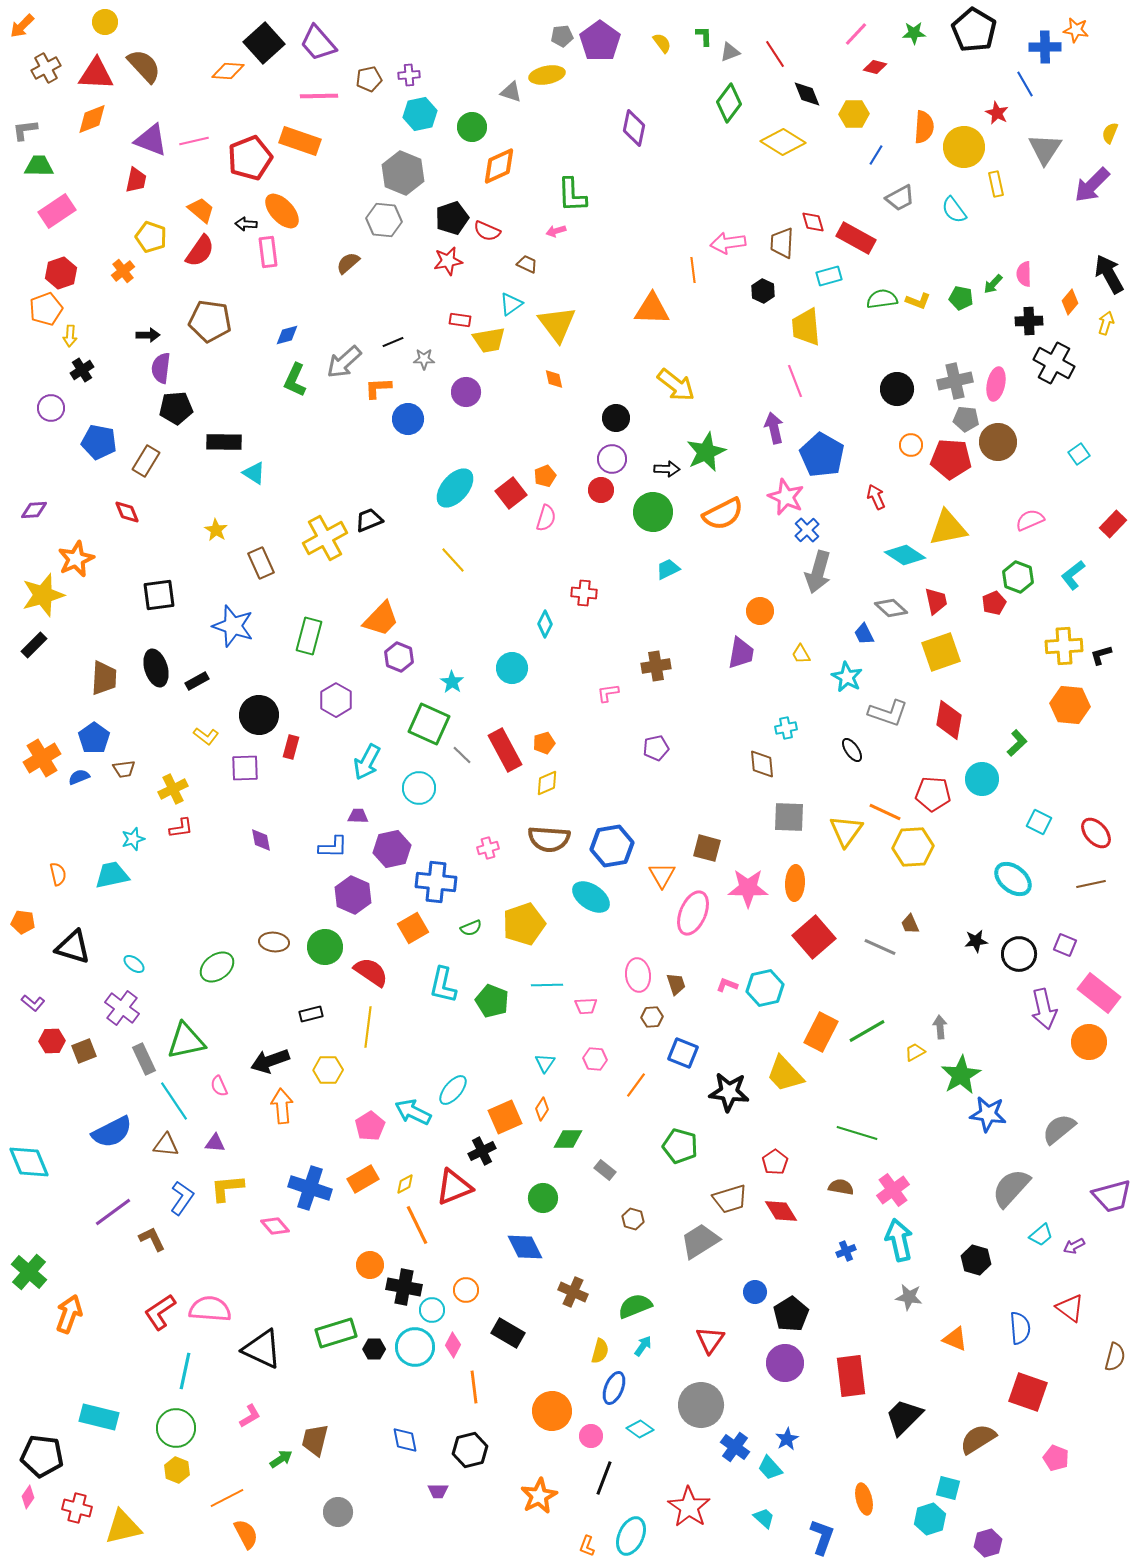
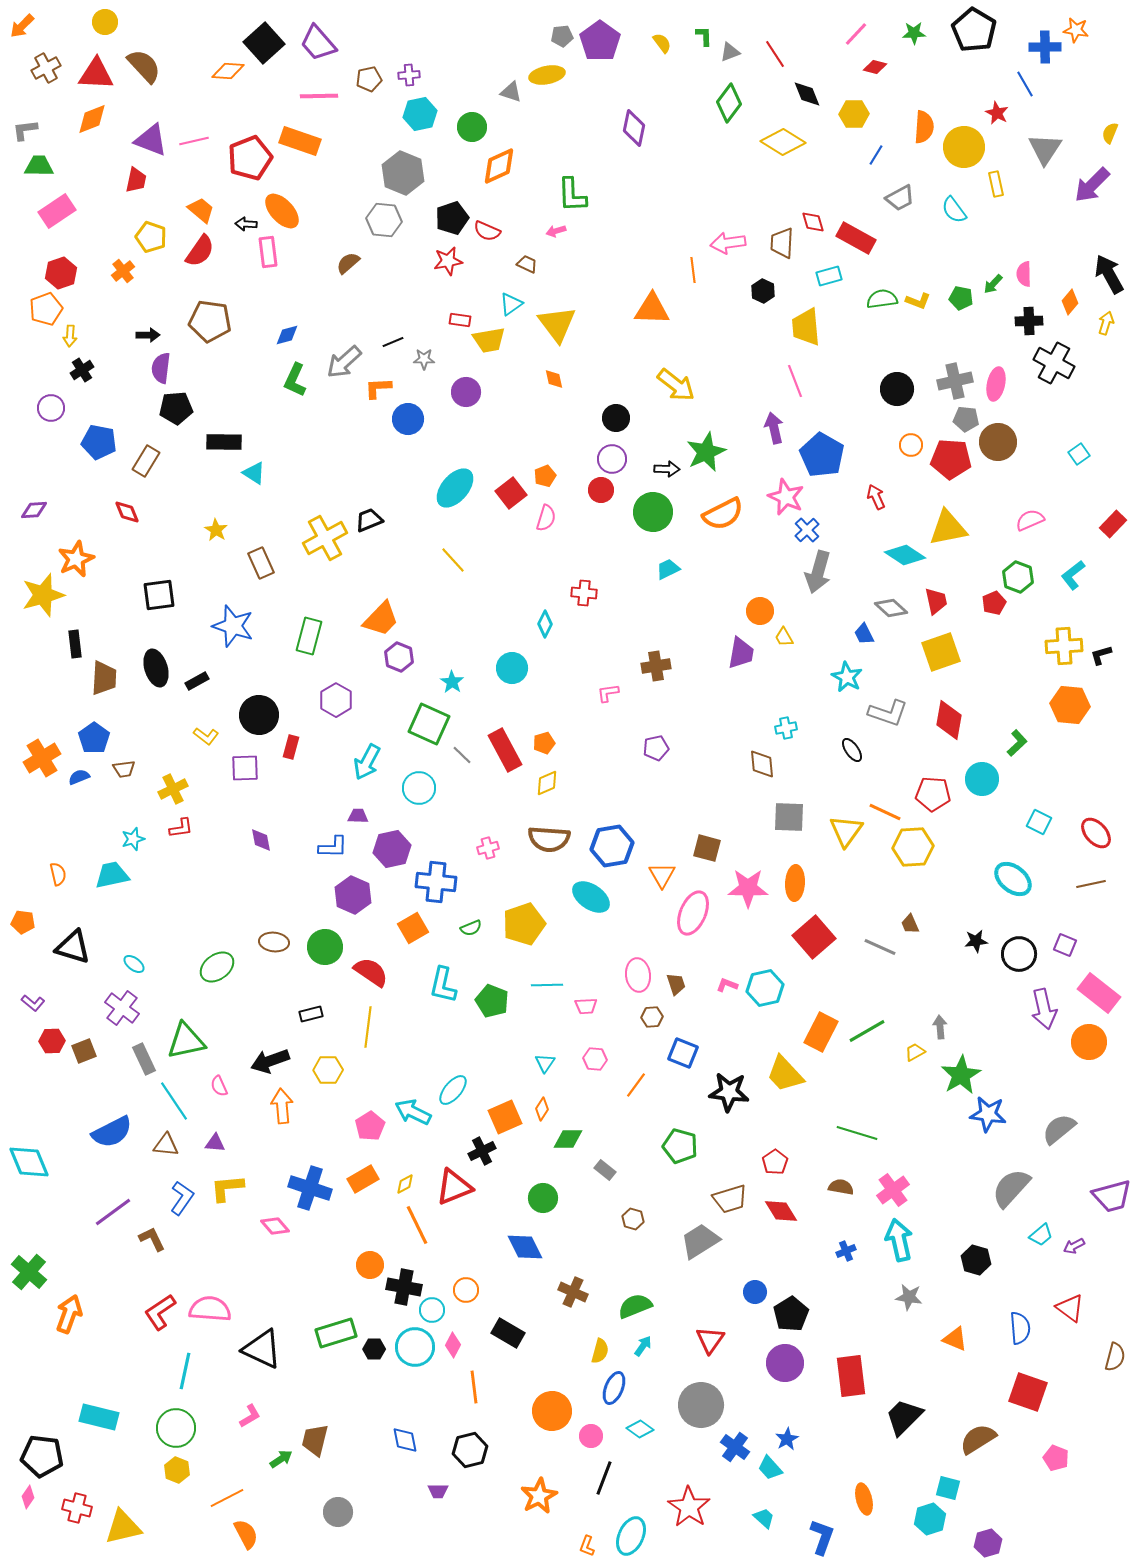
black rectangle at (34, 645): moved 41 px right, 1 px up; rotated 52 degrees counterclockwise
yellow trapezoid at (801, 654): moved 17 px left, 17 px up
